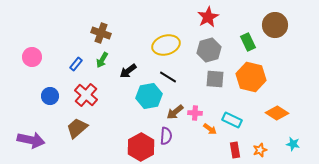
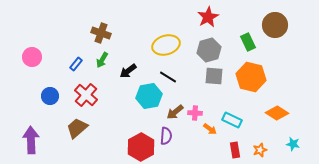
gray square: moved 1 px left, 3 px up
purple arrow: rotated 104 degrees counterclockwise
